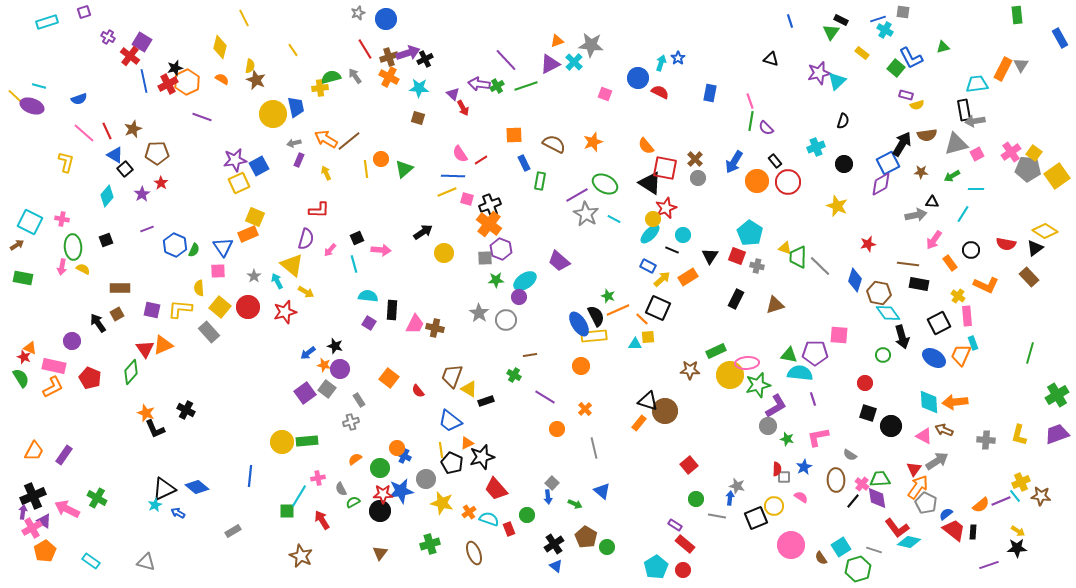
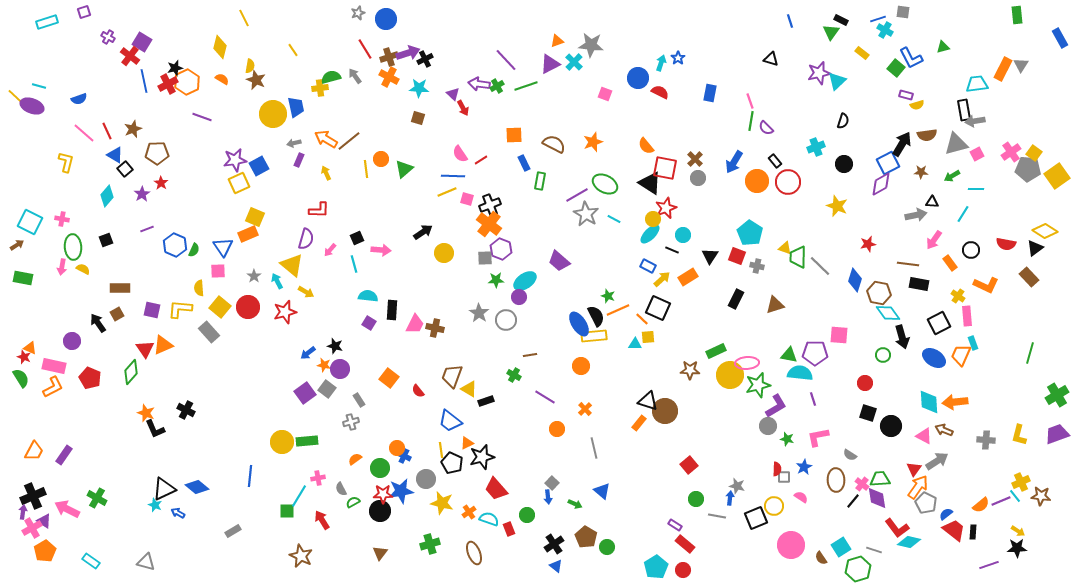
cyan star at (155, 505): rotated 24 degrees counterclockwise
